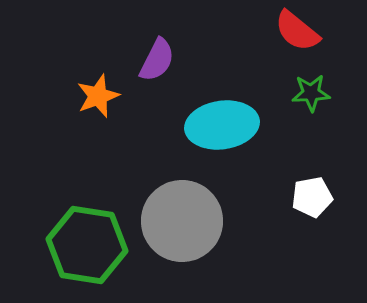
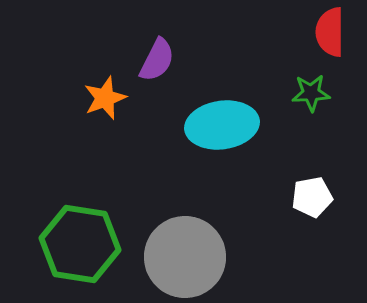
red semicircle: moved 33 px right, 1 px down; rotated 51 degrees clockwise
orange star: moved 7 px right, 2 px down
gray circle: moved 3 px right, 36 px down
green hexagon: moved 7 px left, 1 px up
